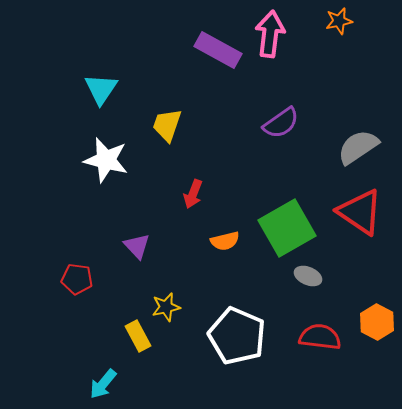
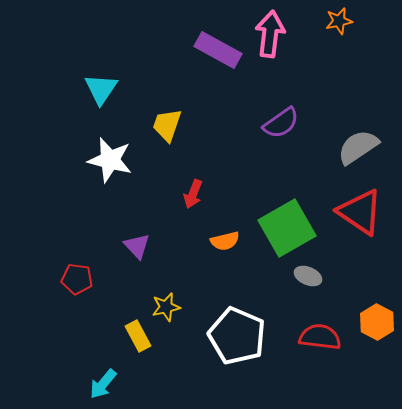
white star: moved 4 px right
